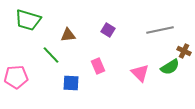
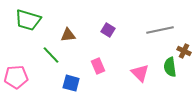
green semicircle: rotated 114 degrees clockwise
blue square: rotated 12 degrees clockwise
